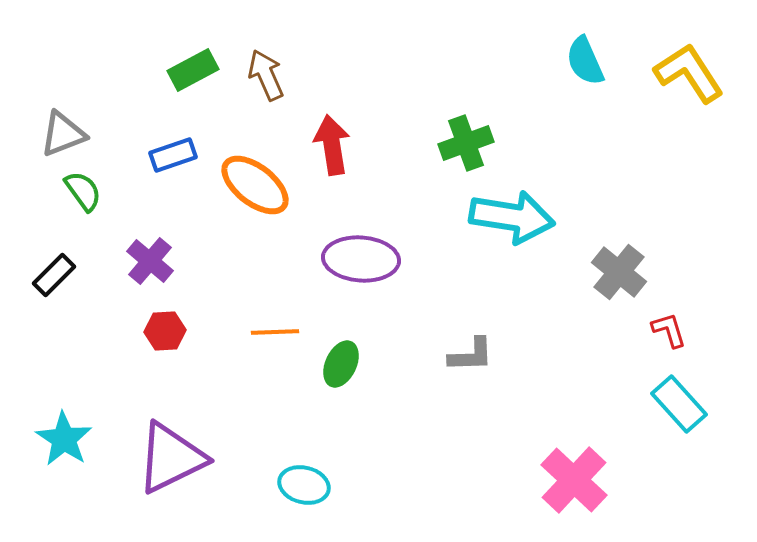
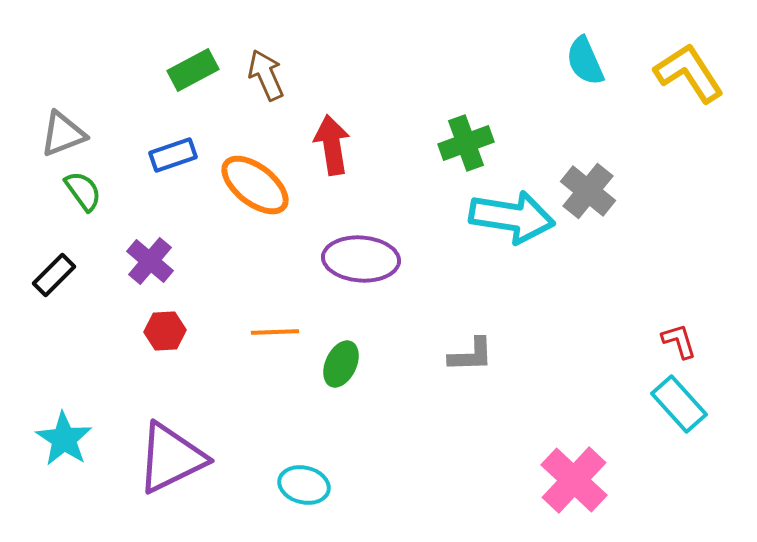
gray cross: moved 31 px left, 81 px up
red L-shape: moved 10 px right, 11 px down
